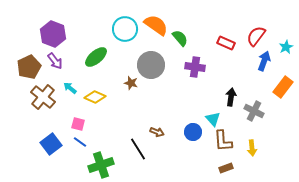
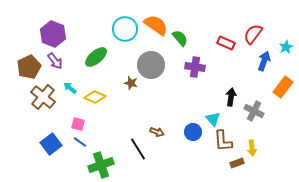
red semicircle: moved 3 px left, 2 px up
brown rectangle: moved 11 px right, 5 px up
